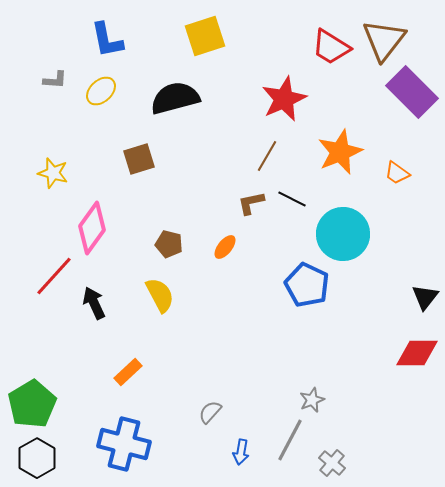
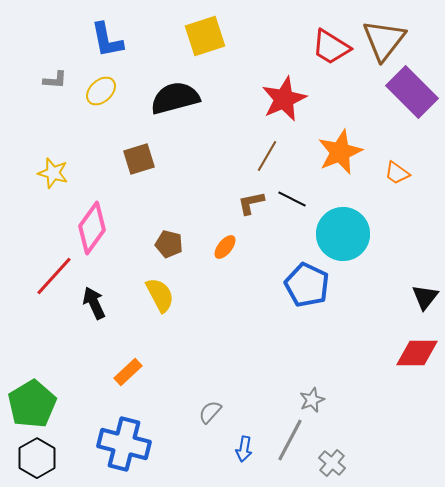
blue arrow: moved 3 px right, 3 px up
